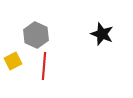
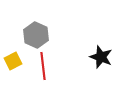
black star: moved 1 px left, 23 px down
red line: moved 1 px left; rotated 12 degrees counterclockwise
